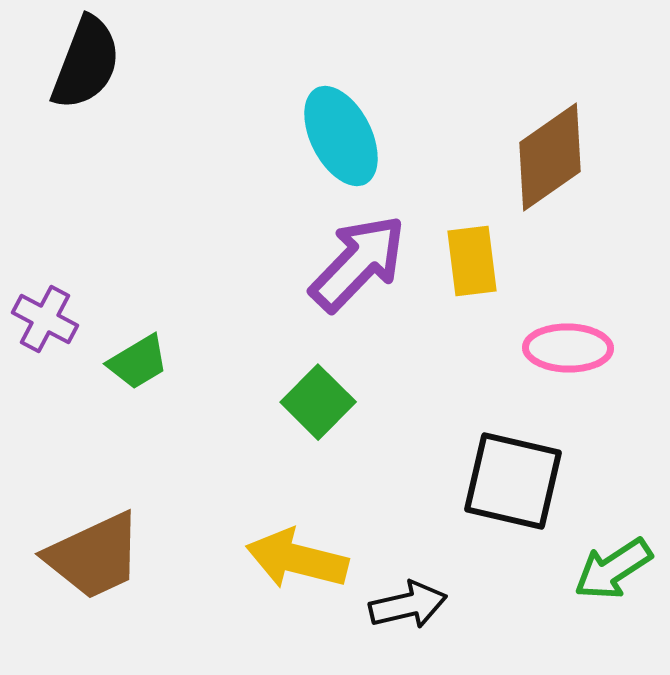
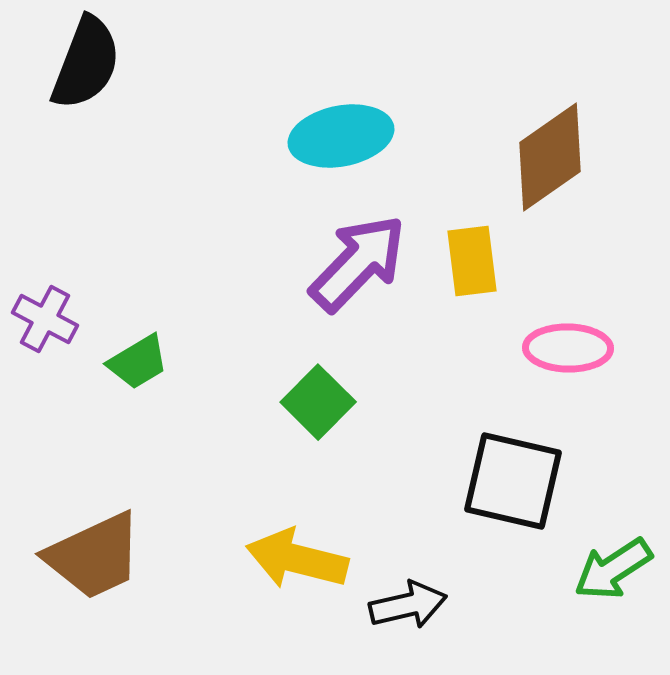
cyan ellipse: rotated 74 degrees counterclockwise
